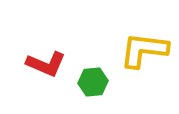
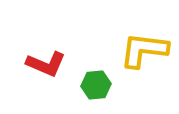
green hexagon: moved 3 px right, 3 px down
